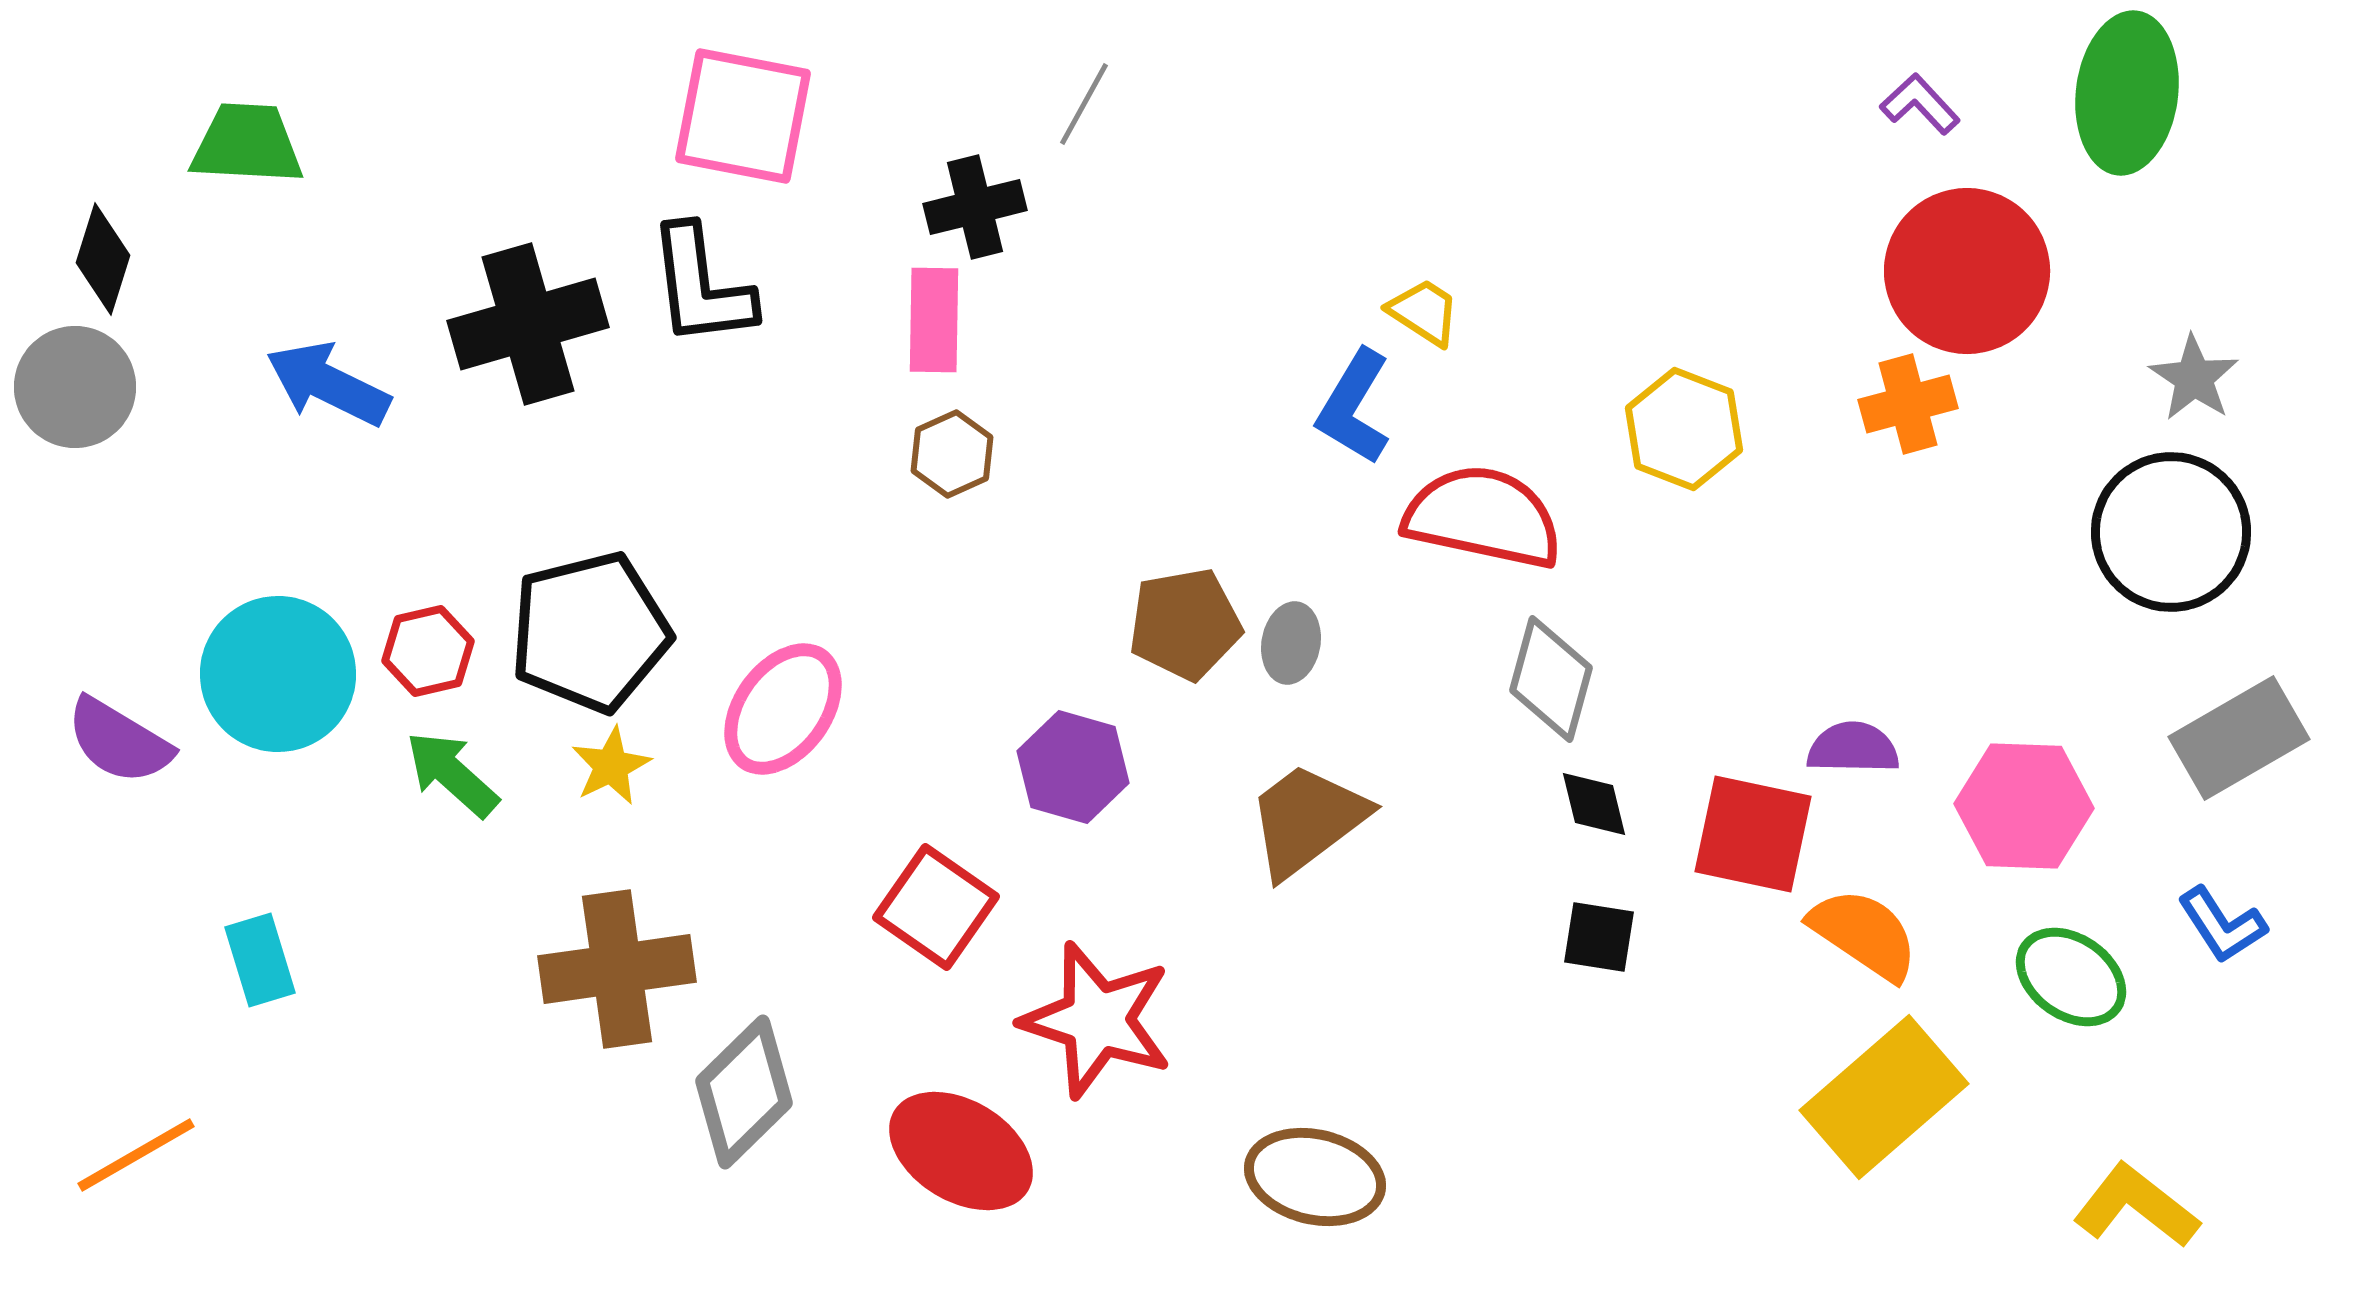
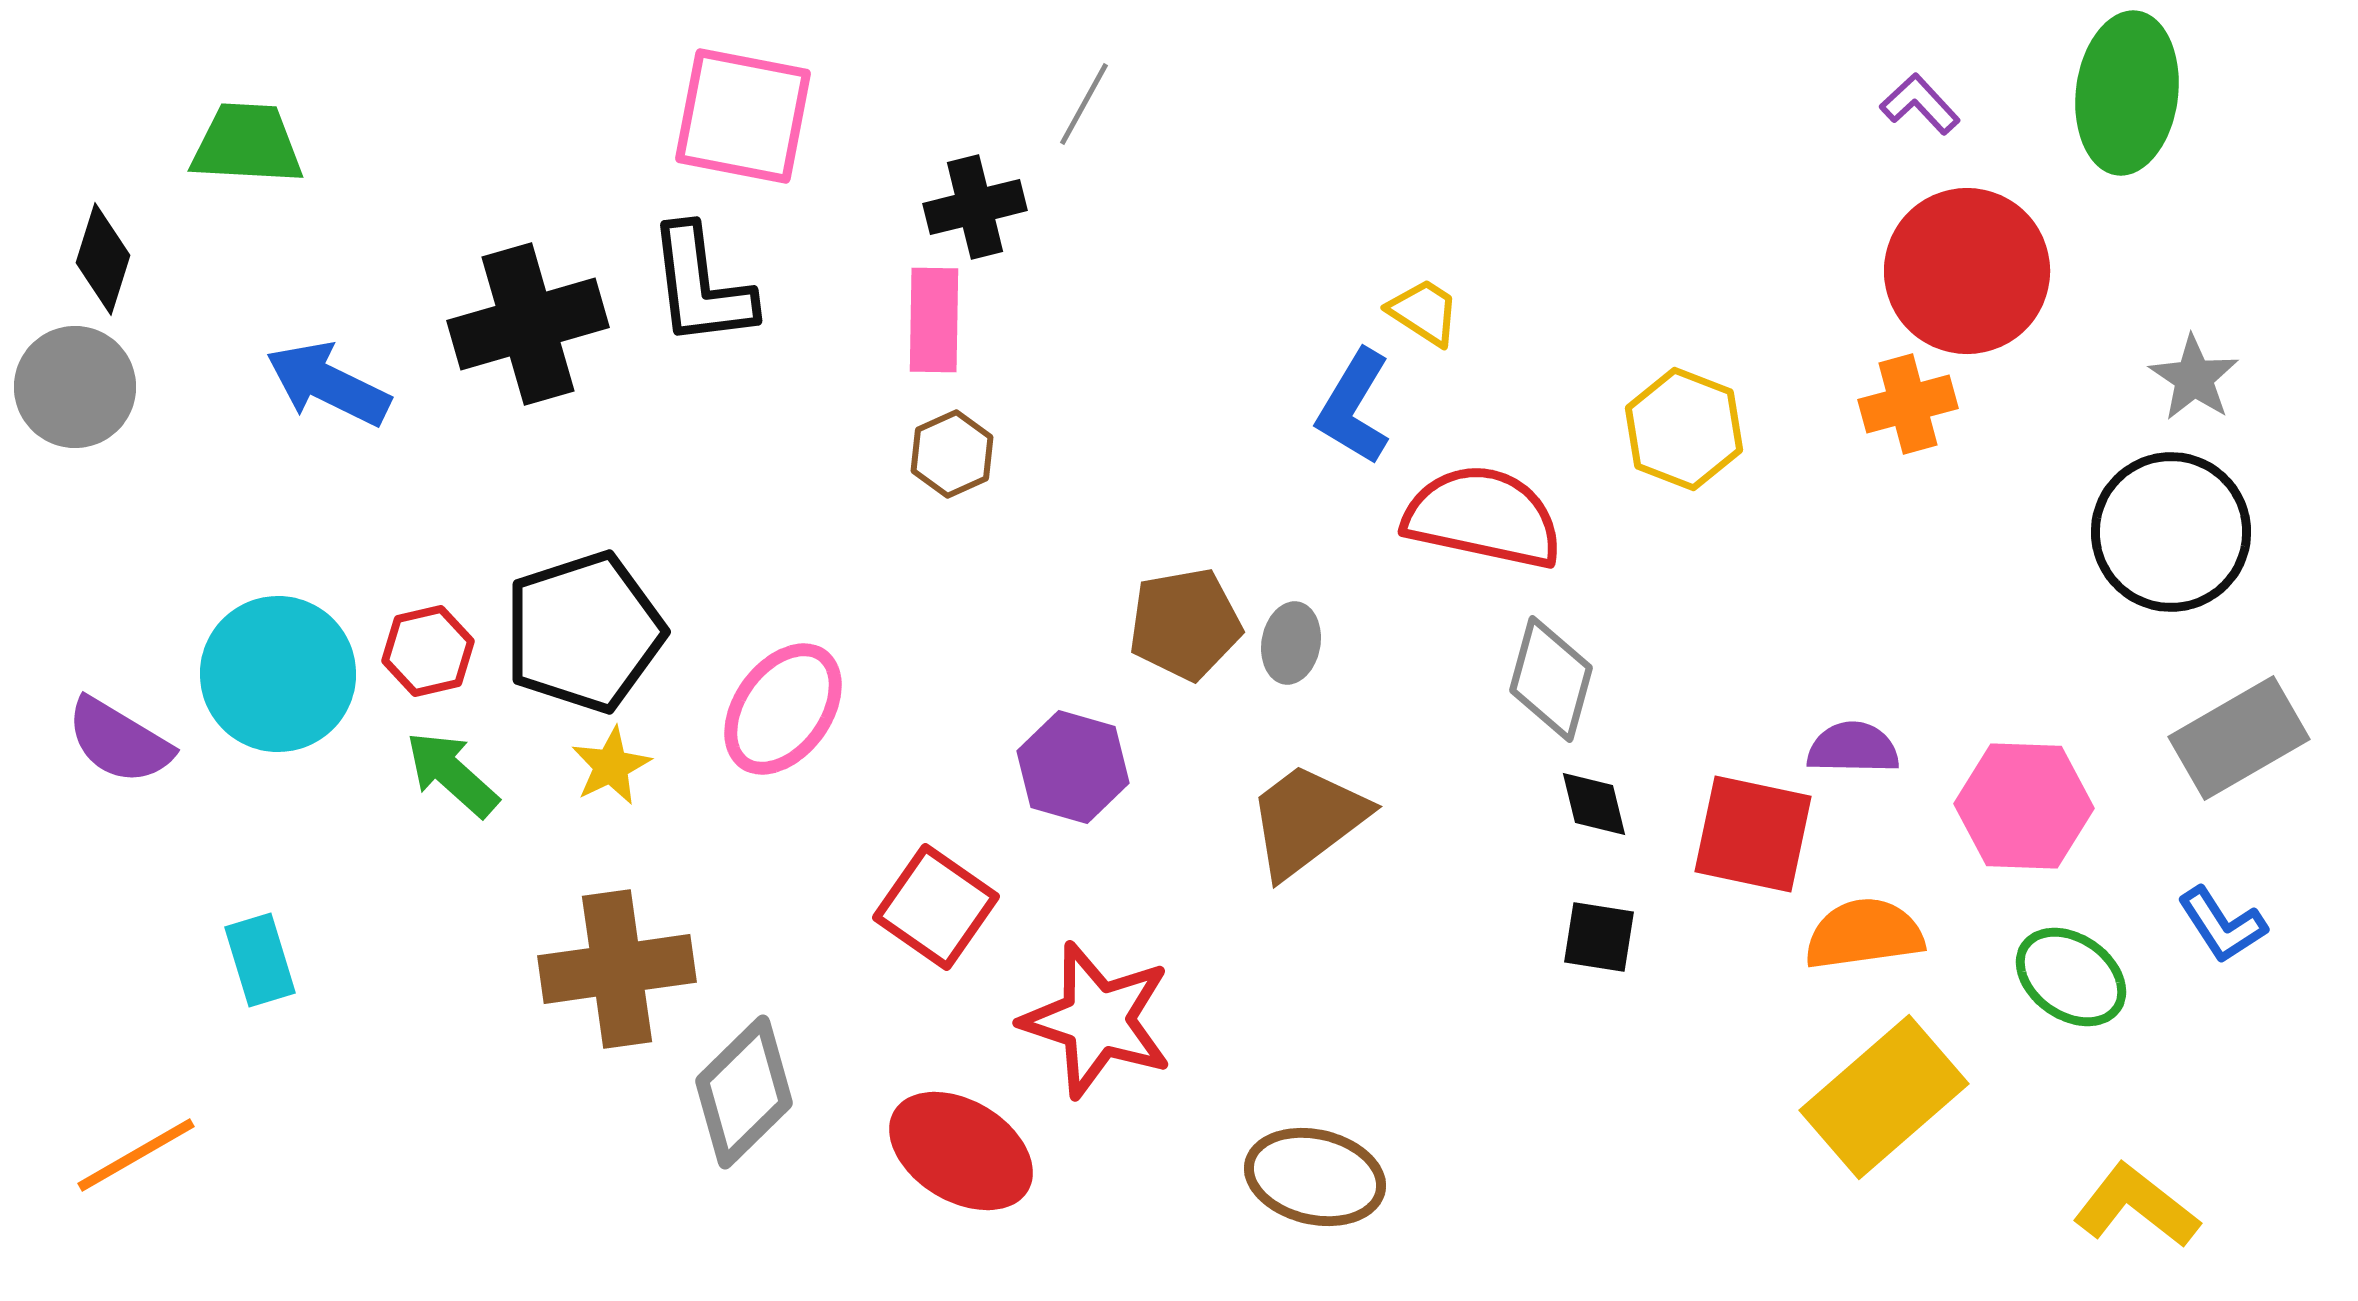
black pentagon at (590, 632): moved 6 px left; rotated 4 degrees counterclockwise
orange semicircle at (1864, 934): rotated 42 degrees counterclockwise
